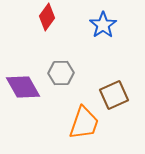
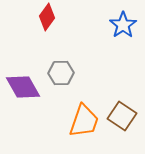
blue star: moved 20 px right
brown square: moved 8 px right, 21 px down; rotated 32 degrees counterclockwise
orange trapezoid: moved 2 px up
